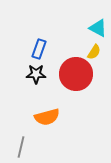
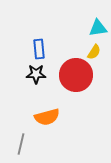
cyan triangle: rotated 36 degrees counterclockwise
blue rectangle: rotated 24 degrees counterclockwise
red circle: moved 1 px down
gray line: moved 3 px up
